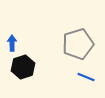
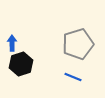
black hexagon: moved 2 px left, 3 px up
blue line: moved 13 px left
